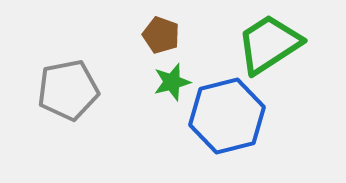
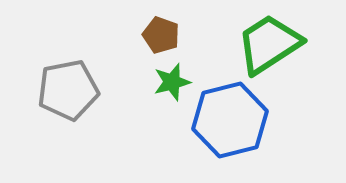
blue hexagon: moved 3 px right, 4 px down
